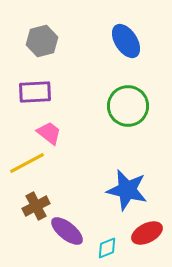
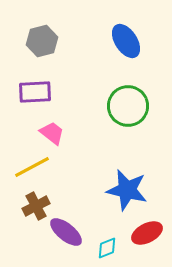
pink trapezoid: moved 3 px right
yellow line: moved 5 px right, 4 px down
purple ellipse: moved 1 px left, 1 px down
